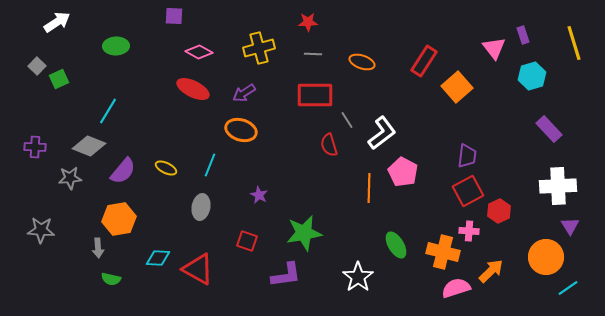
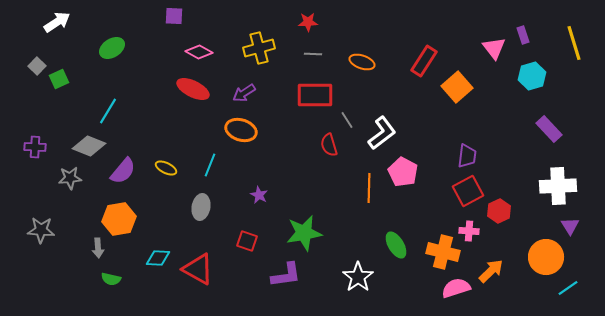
green ellipse at (116, 46): moved 4 px left, 2 px down; rotated 30 degrees counterclockwise
